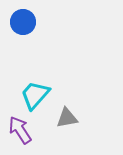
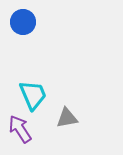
cyan trapezoid: moved 2 px left; rotated 116 degrees clockwise
purple arrow: moved 1 px up
